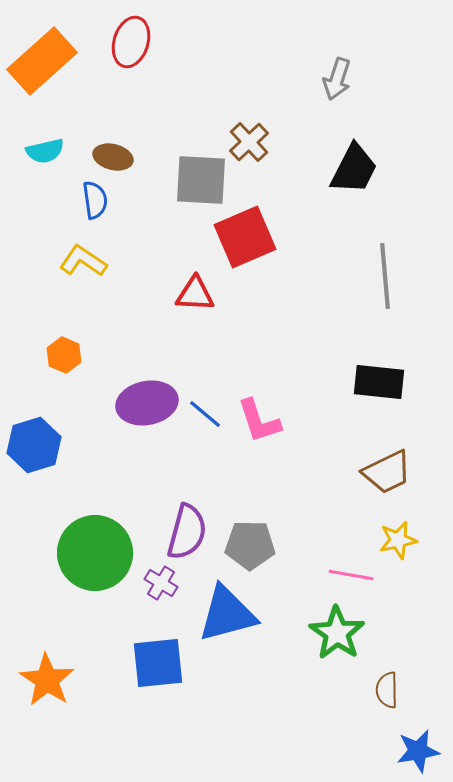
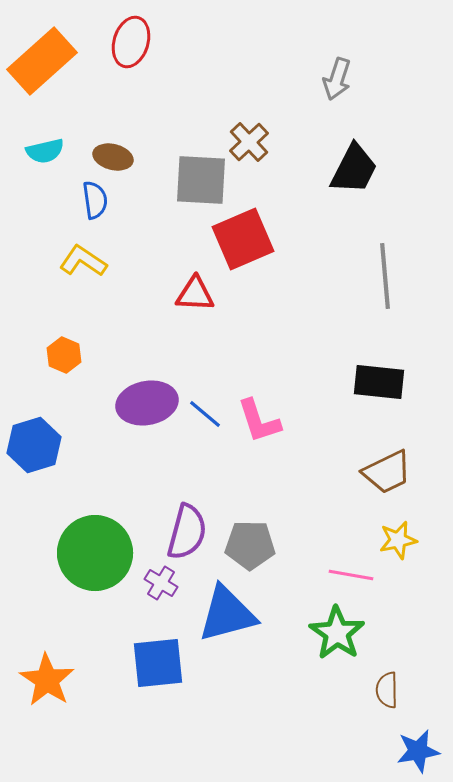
red square: moved 2 px left, 2 px down
